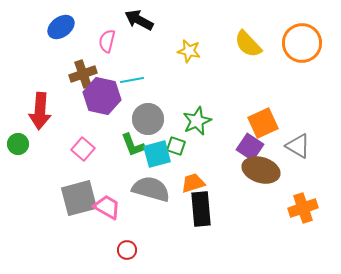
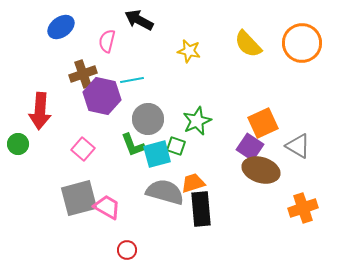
gray semicircle: moved 14 px right, 3 px down
